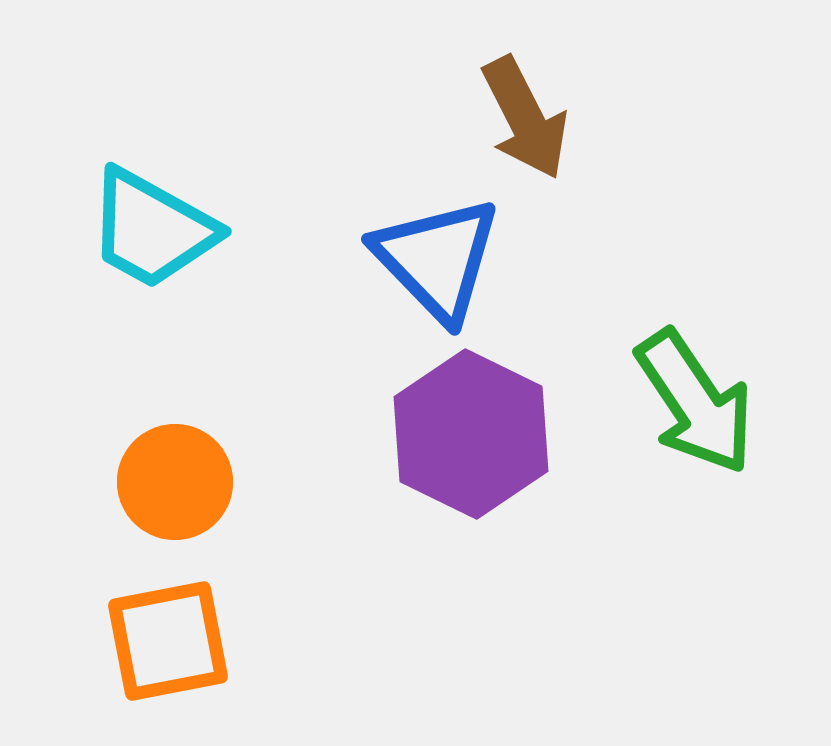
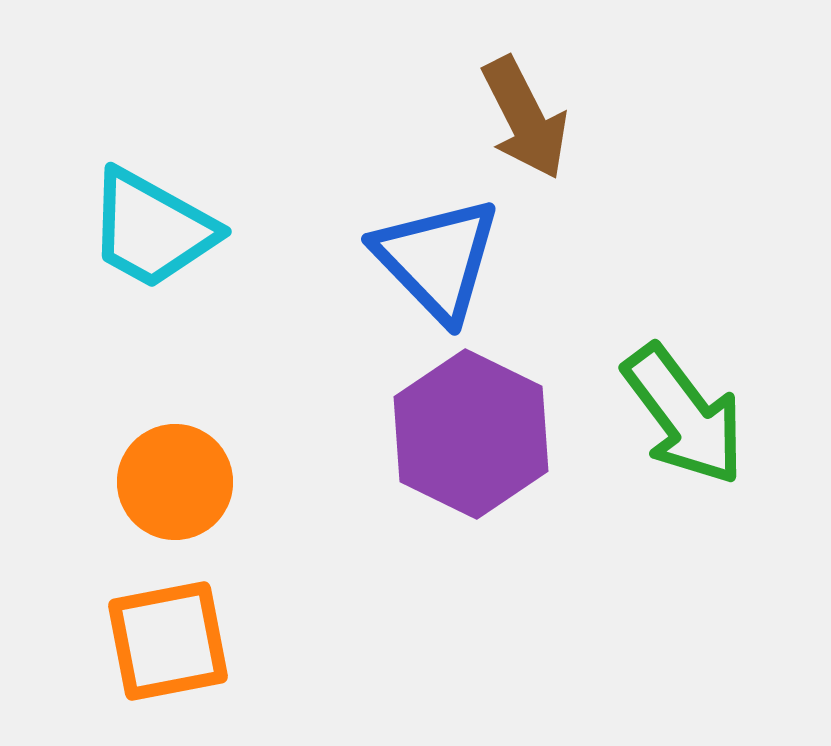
green arrow: moved 11 px left, 13 px down; rotated 3 degrees counterclockwise
